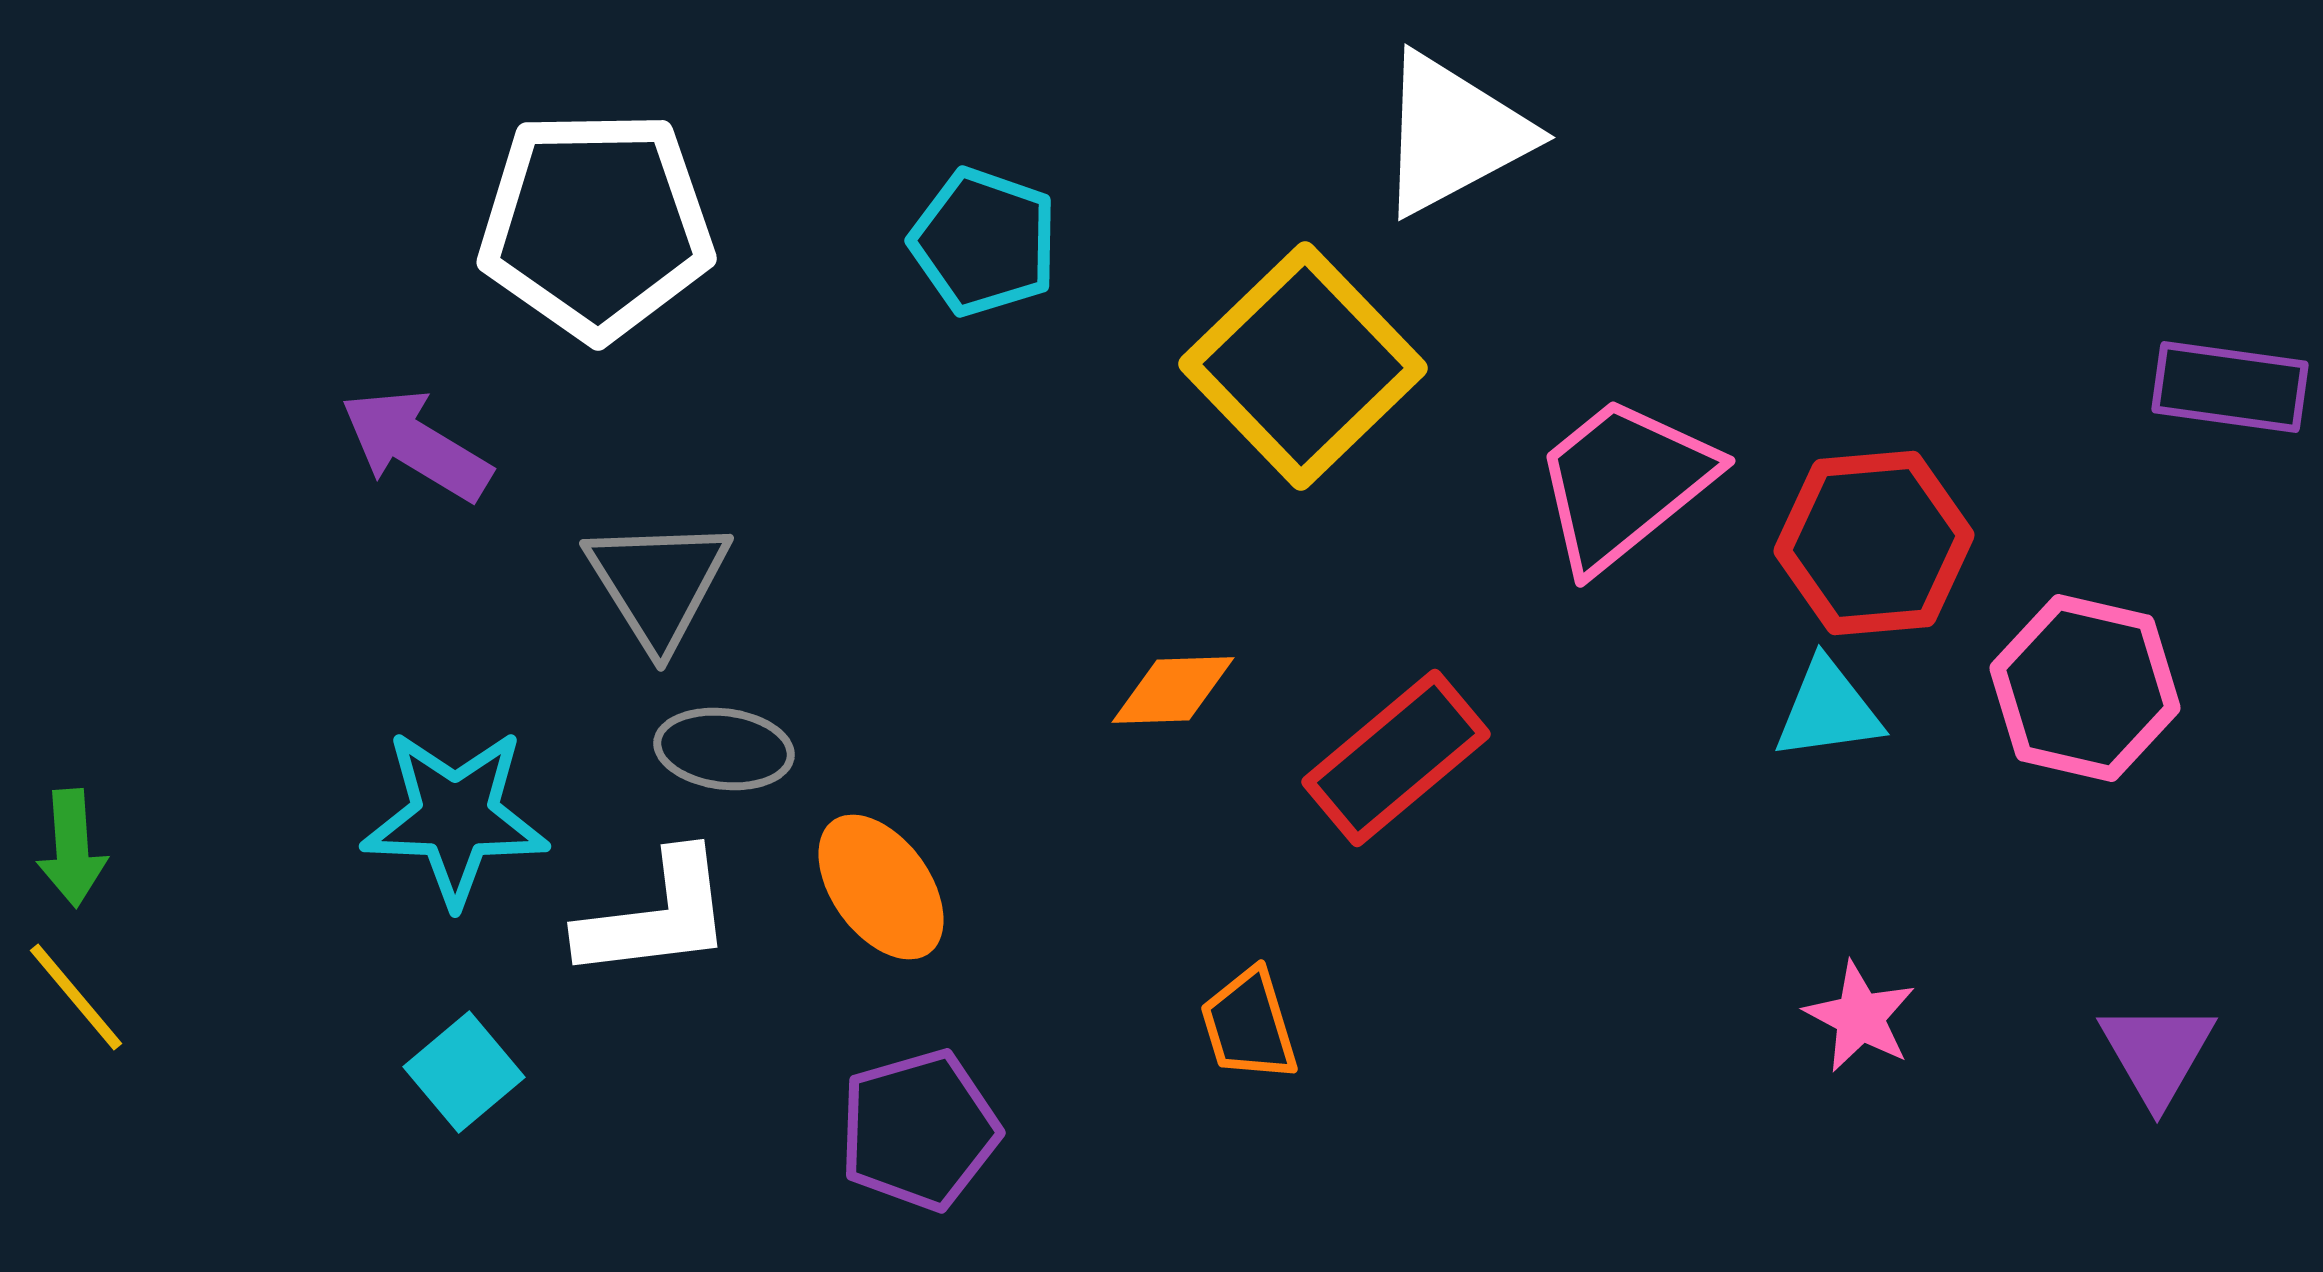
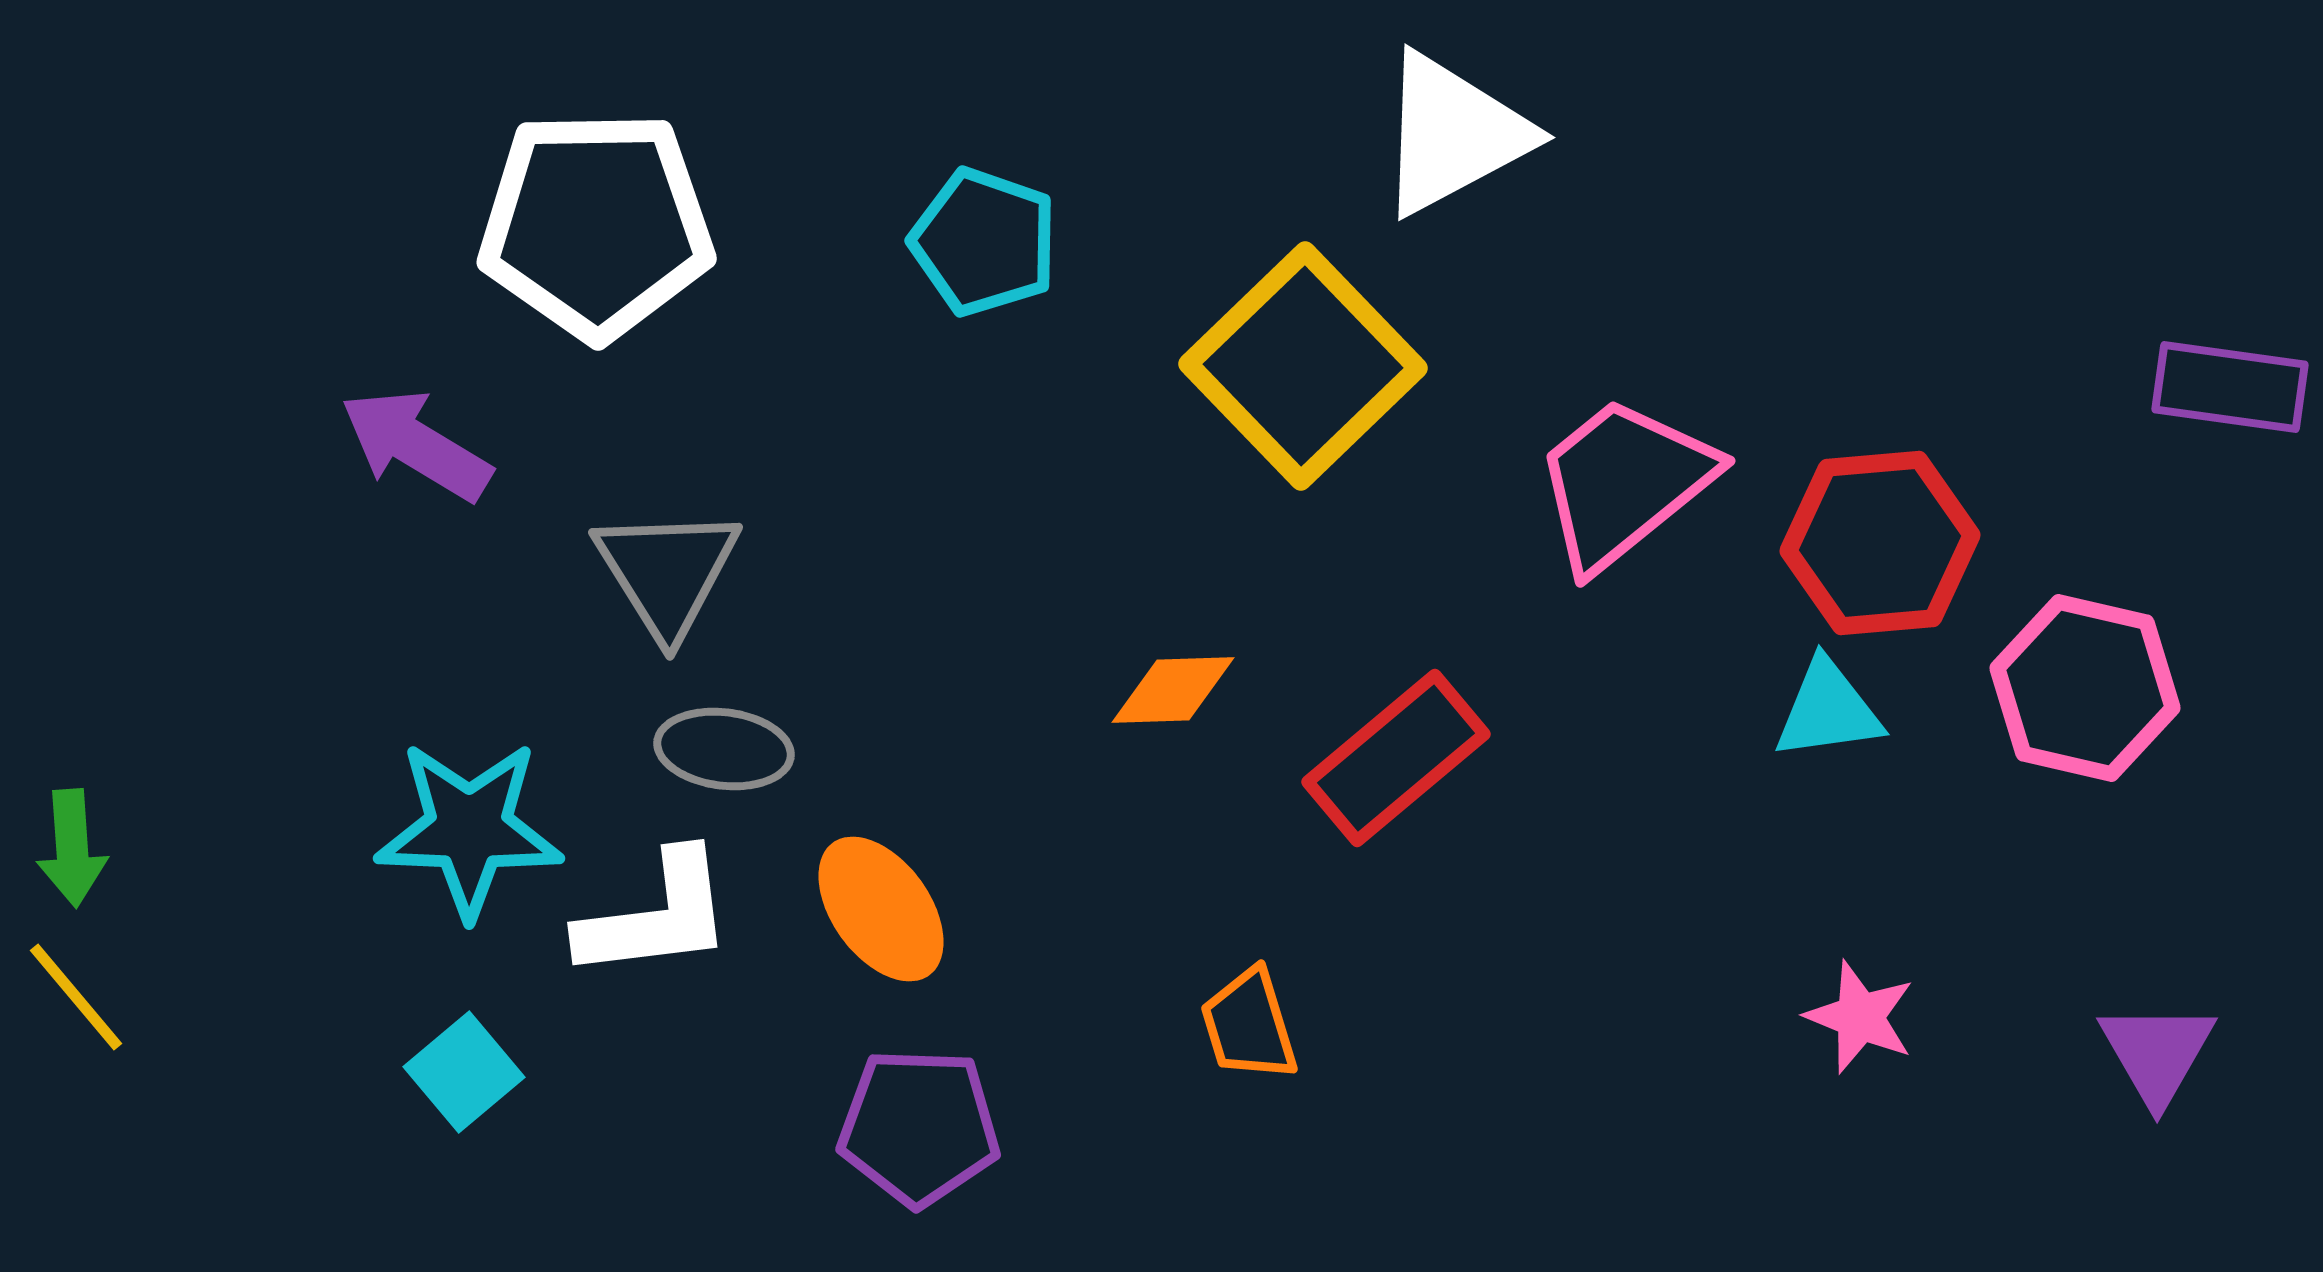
red hexagon: moved 6 px right
gray triangle: moved 9 px right, 11 px up
cyan star: moved 14 px right, 12 px down
orange ellipse: moved 22 px down
pink star: rotated 6 degrees counterclockwise
purple pentagon: moved 3 px up; rotated 18 degrees clockwise
